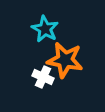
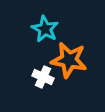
orange star: moved 4 px right
